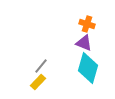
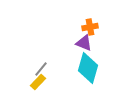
orange cross: moved 3 px right, 3 px down; rotated 28 degrees counterclockwise
gray line: moved 3 px down
